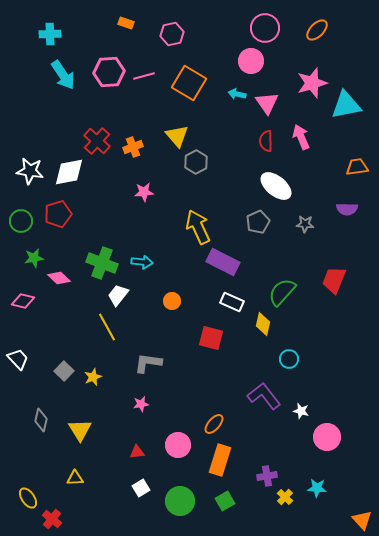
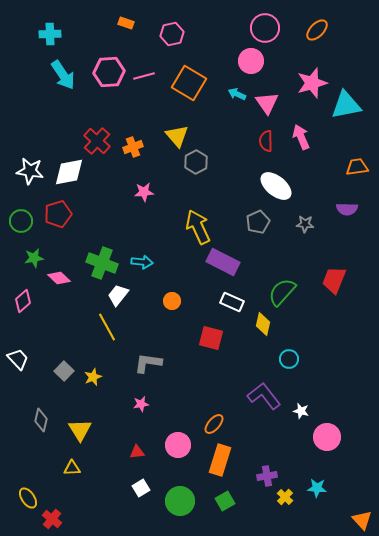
cyan arrow at (237, 94): rotated 12 degrees clockwise
pink diamond at (23, 301): rotated 55 degrees counterclockwise
yellow triangle at (75, 478): moved 3 px left, 10 px up
